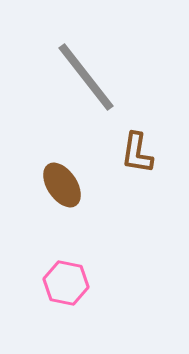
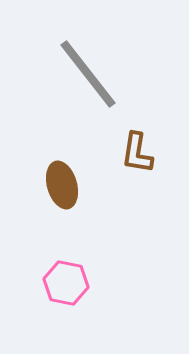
gray line: moved 2 px right, 3 px up
brown ellipse: rotated 18 degrees clockwise
